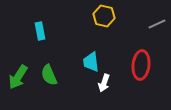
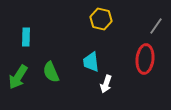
yellow hexagon: moved 3 px left, 3 px down
gray line: moved 1 px left, 2 px down; rotated 30 degrees counterclockwise
cyan rectangle: moved 14 px left, 6 px down; rotated 12 degrees clockwise
red ellipse: moved 4 px right, 6 px up
green semicircle: moved 2 px right, 3 px up
white arrow: moved 2 px right, 1 px down
